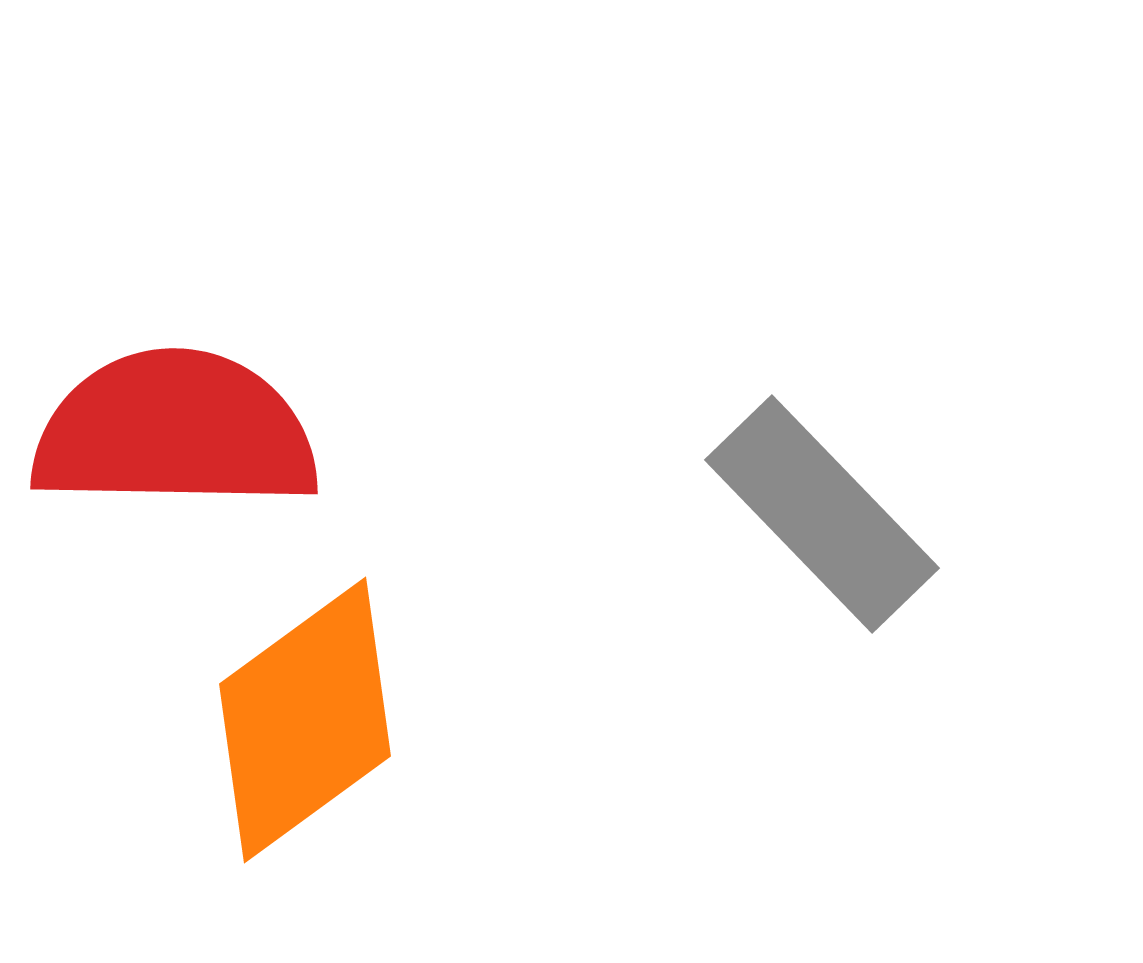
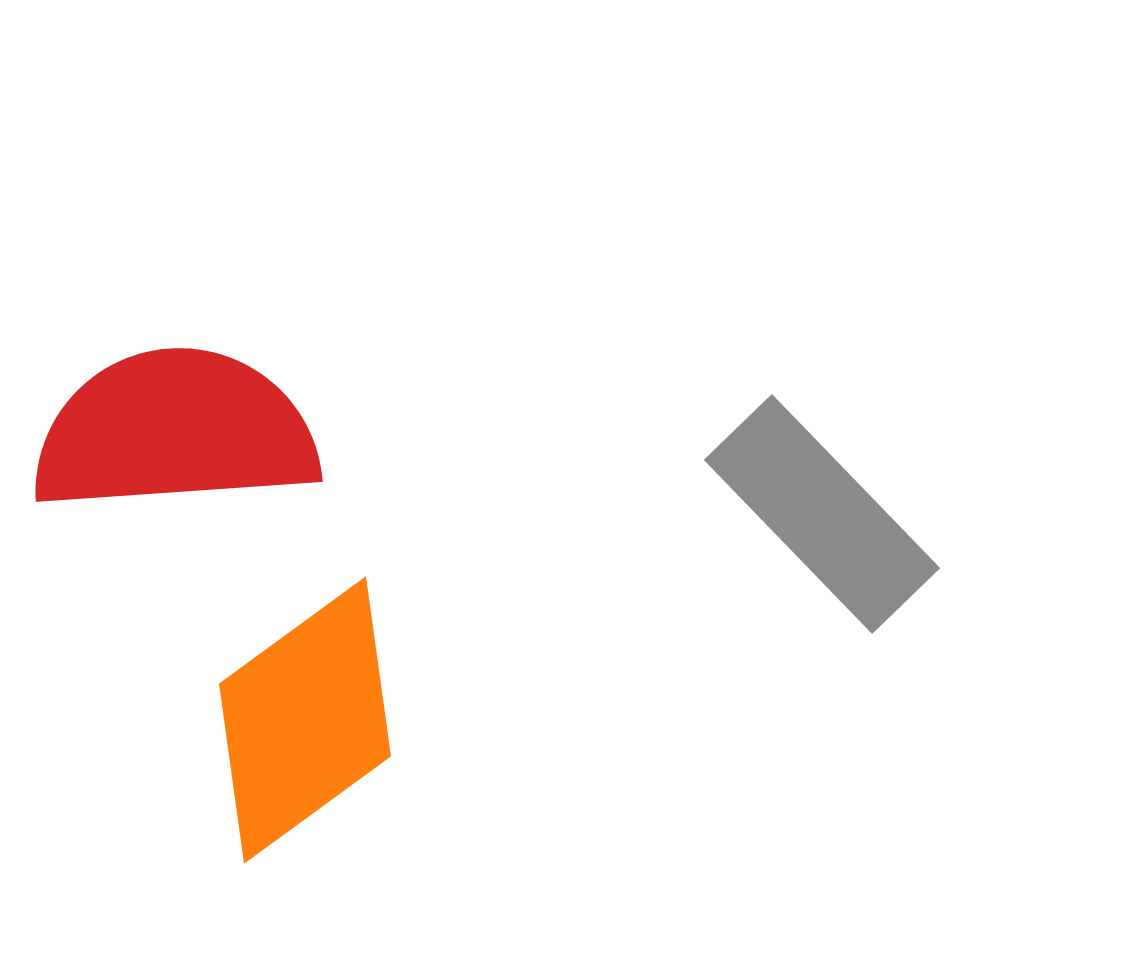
red semicircle: rotated 5 degrees counterclockwise
